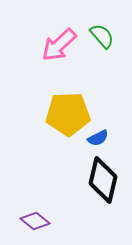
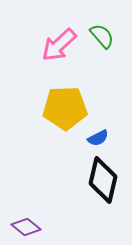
yellow pentagon: moved 3 px left, 6 px up
purple diamond: moved 9 px left, 6 px down
